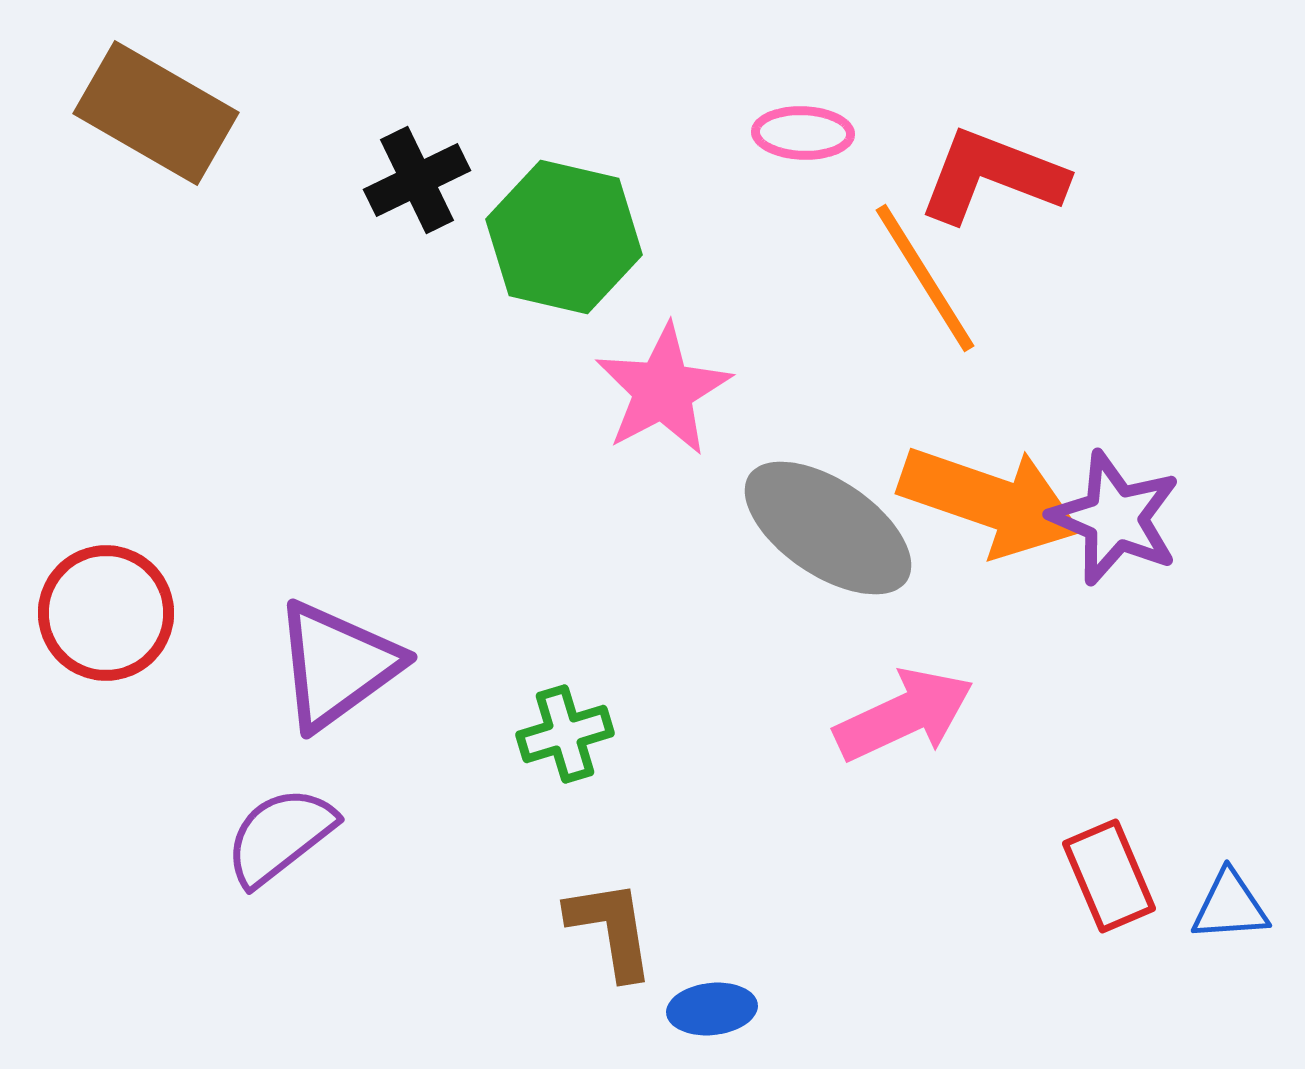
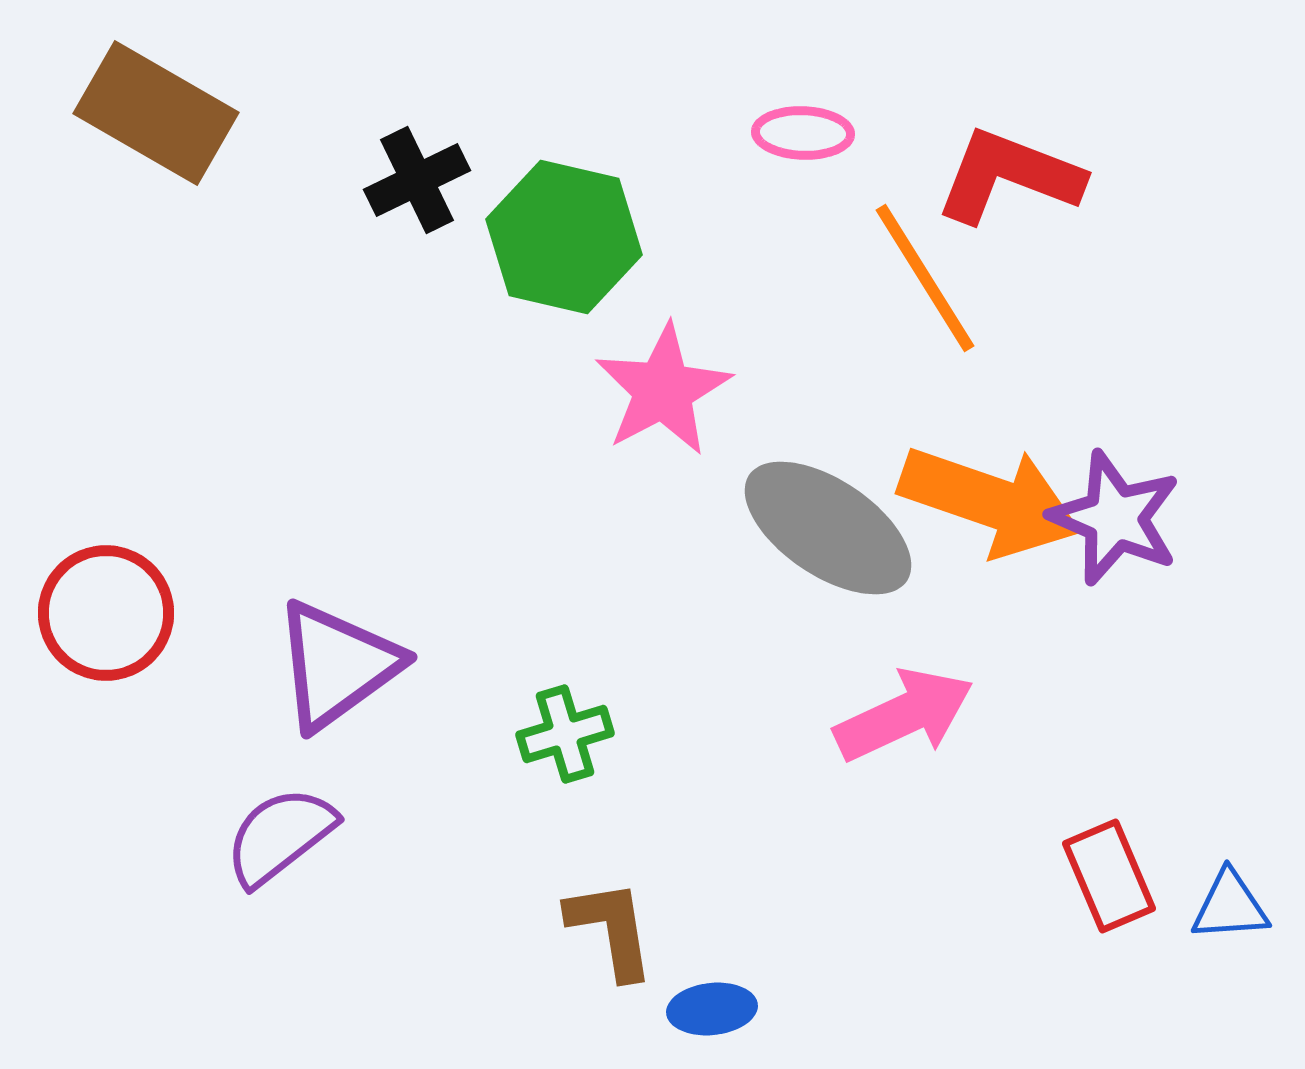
red L-shape: moved 17 px right
